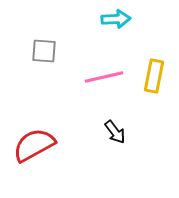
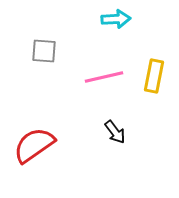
red semicircle: rotated 6 degrees counterclockwise
